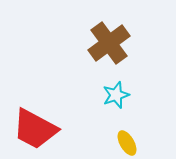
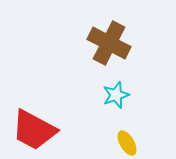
brown cross: rotated 27 degrees counterclockwise
red trapezoid: moved 1 px left, 1 px down
